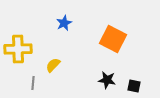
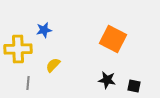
blue star: moved 20 px left, 7 px down; rotated 14 degrees clockwise
gray line: moved 5 px left
